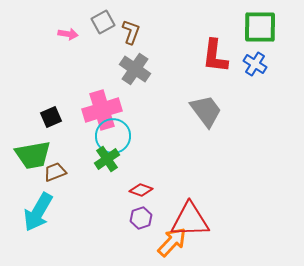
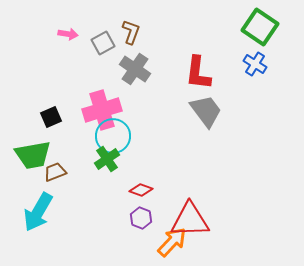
gray square: moved 21 px down
green square: rotated 33 degrees clockwise
red L-shape: moved 17 px left, 17 px down
purple hexagon: rotated 20 degrees counterclockwise
